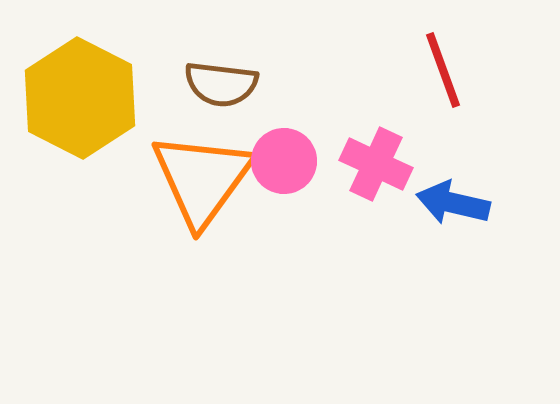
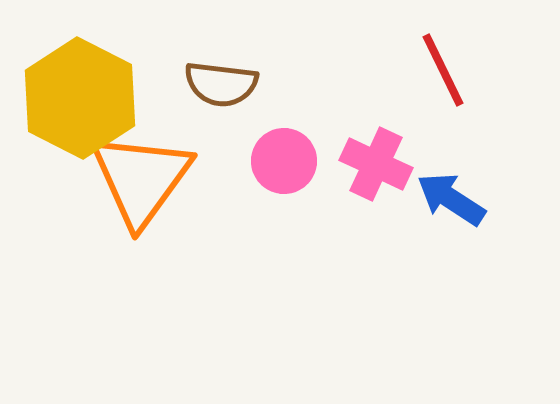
red line: rotated 6 degrees counterclockwise
orange triangle: moved 61 px left
blue arrow: moved 2 px left, 4 px up; rotated 20 degrees clockwise
